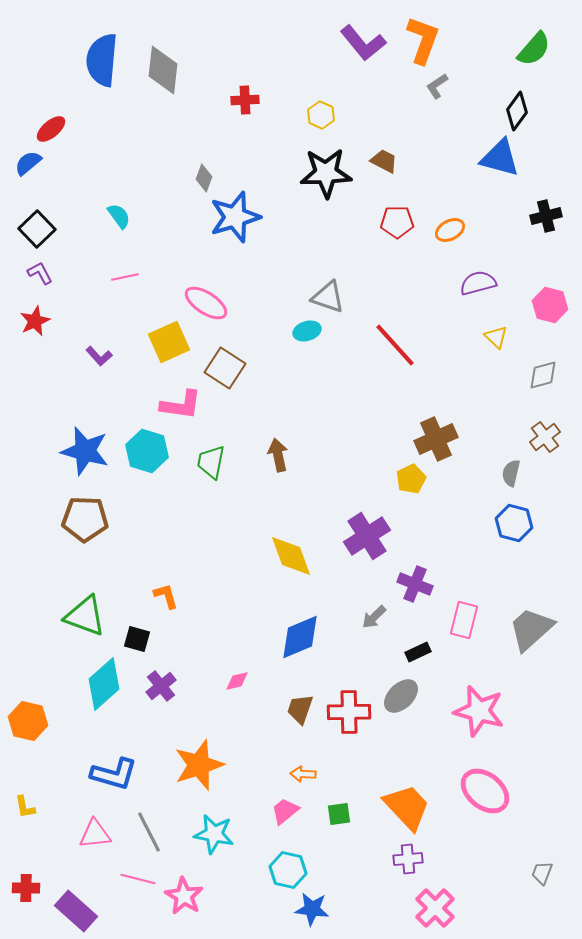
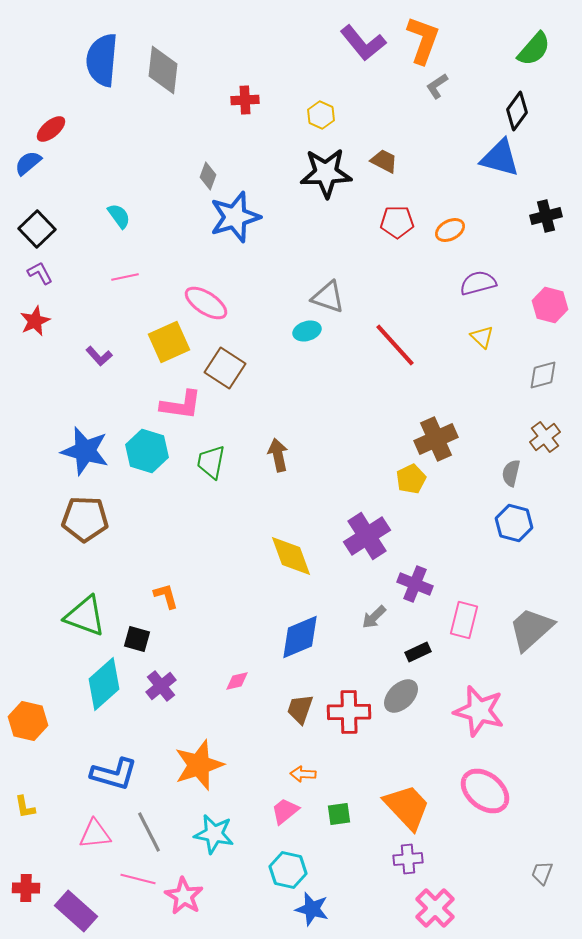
gray diamond at (204, 178): moved 4 px right, 2 px up
yellow triangle at (496, 337): moved 14 px left
blue star at (312, 909): rotated 8 degrees clockwise
